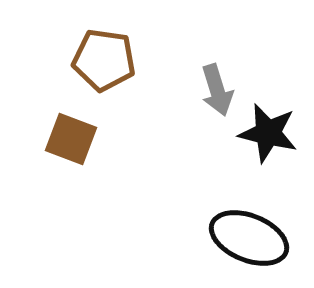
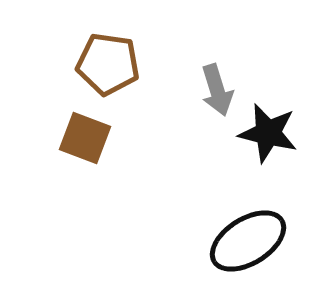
brown pentagon: moved 4 px right, 4 px down
brown square: moved 14 px right, 1 px up
black ellipse: moved 1 px left, 3 px down; rotated 54 degrees counterclockwise
